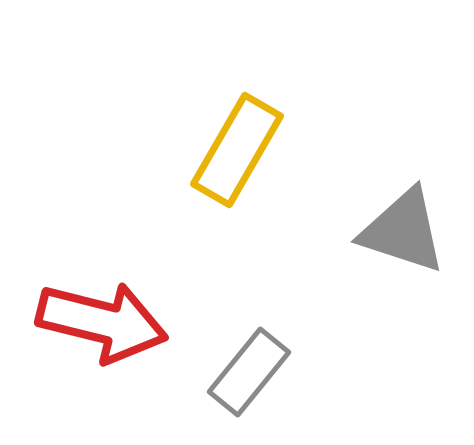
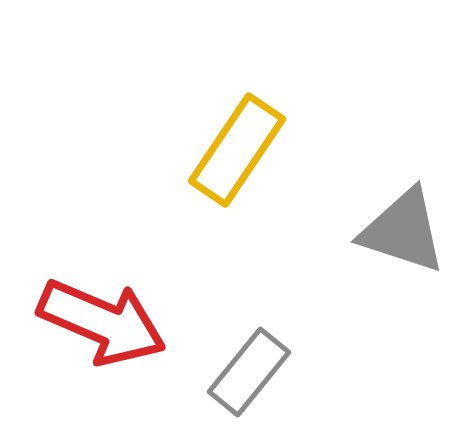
yellow rectangle: rotated 4 degrees clockwise
red arrow: rotated 9 degrees clockwise
